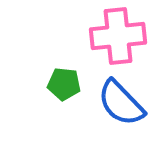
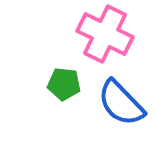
pink cross: moved 13 px left, 2 px up; rotated 32 degrees clockwise
